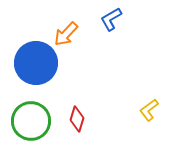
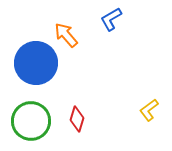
orange arrow: moved 1 px down; rotated 96 degrees clockwise
